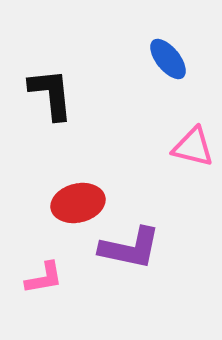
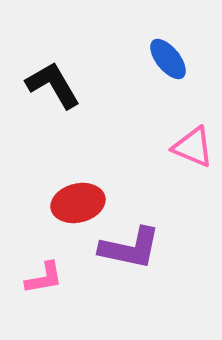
black L-shape: moved 2 px right, 9 px up; rotated 24 degrees counterclockwise
pink triangle: rotated 9 degrees clockwise
